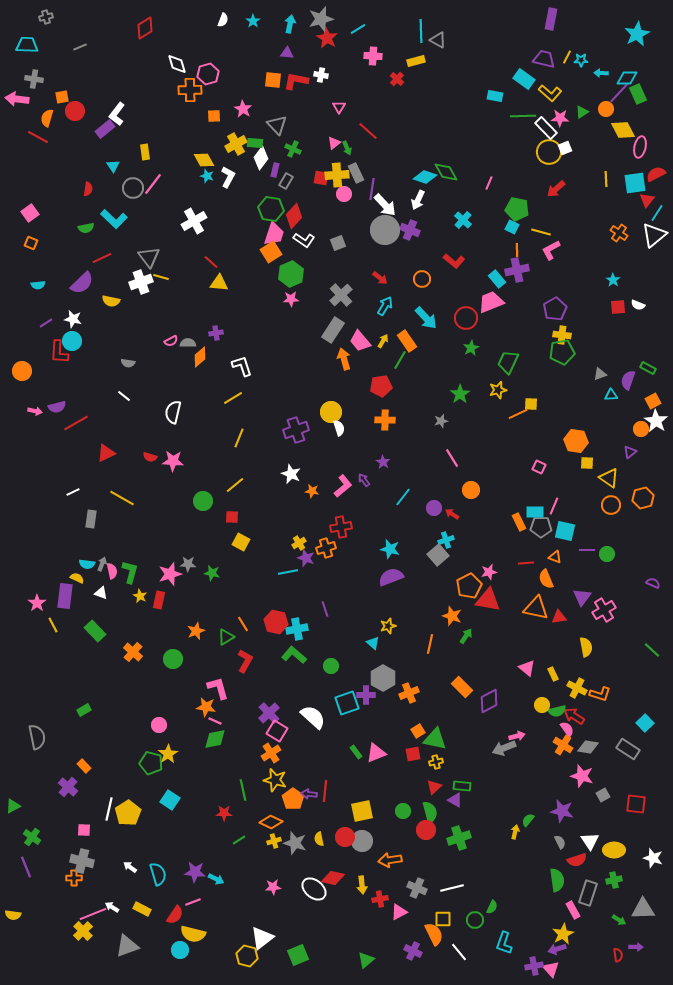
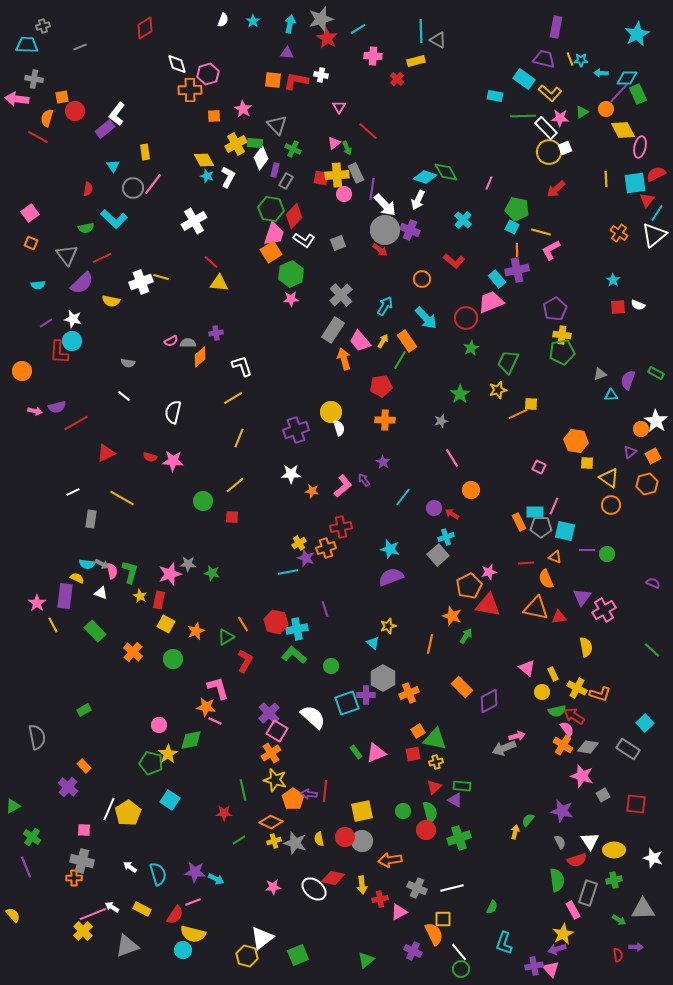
gray cross at (46, 17): moved 3 px left, 9 px down
purple rectangle at (551, 19): moved 5 px right, 8 px down
yellow line at (567, 57): moved 3 px right, 2 px down; rotated 48 degrees counterclockwise
gray triangle at (149, 257): moved 82 px left, 2 px up
red arrow at (380, 278): moved 28 px up
green rectangle at (648, 368): moved 8 px right, 5 px down
orange square at (653, 401): moved 55 px down
white star at (291, 474): rotated 24 degrees counterclockwise
orange hexagon at (643, 498): moved 4 px right, 14 px up
cyan cross at (446, 540): moved 3 px up
yellow square at (241, 542): moved 75 px left, 82 px down
gray arrow at (102, 564): rotated 96 degrees clockwise
red triangle at (488, 600): moved 5 px down
yellow circle at (542, 705): moved 13 px up
green diamond at (215, 739): moved 24 px left, 1 px down
white line at (109, 809): rotated 10 degrees clockwise
yellow semicircle at (13, 915): rotated 140 degrees counterclockwise
green circle at (475, 920): moved 14 px left, 49 px down
cyan circle at (180, 950): moved 3 px right
